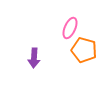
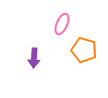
pink ellipse: moved 8 px left, 4 px up
